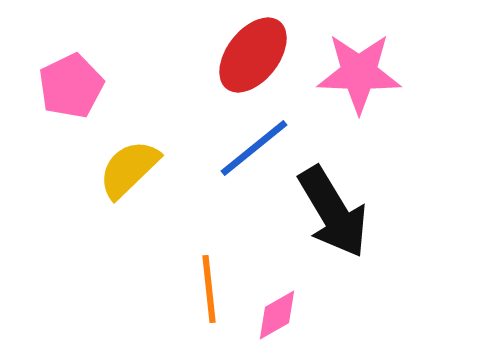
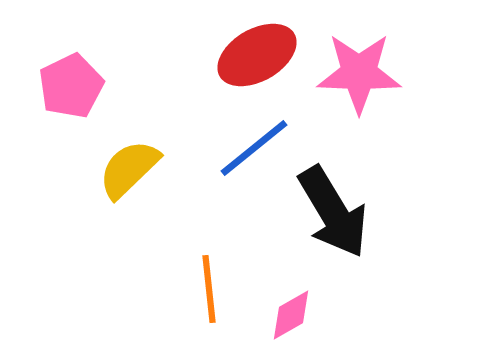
red ellipse: moved 4 px right; rotated 22 degrees clockwise
pink diamond: moved 14 px right
